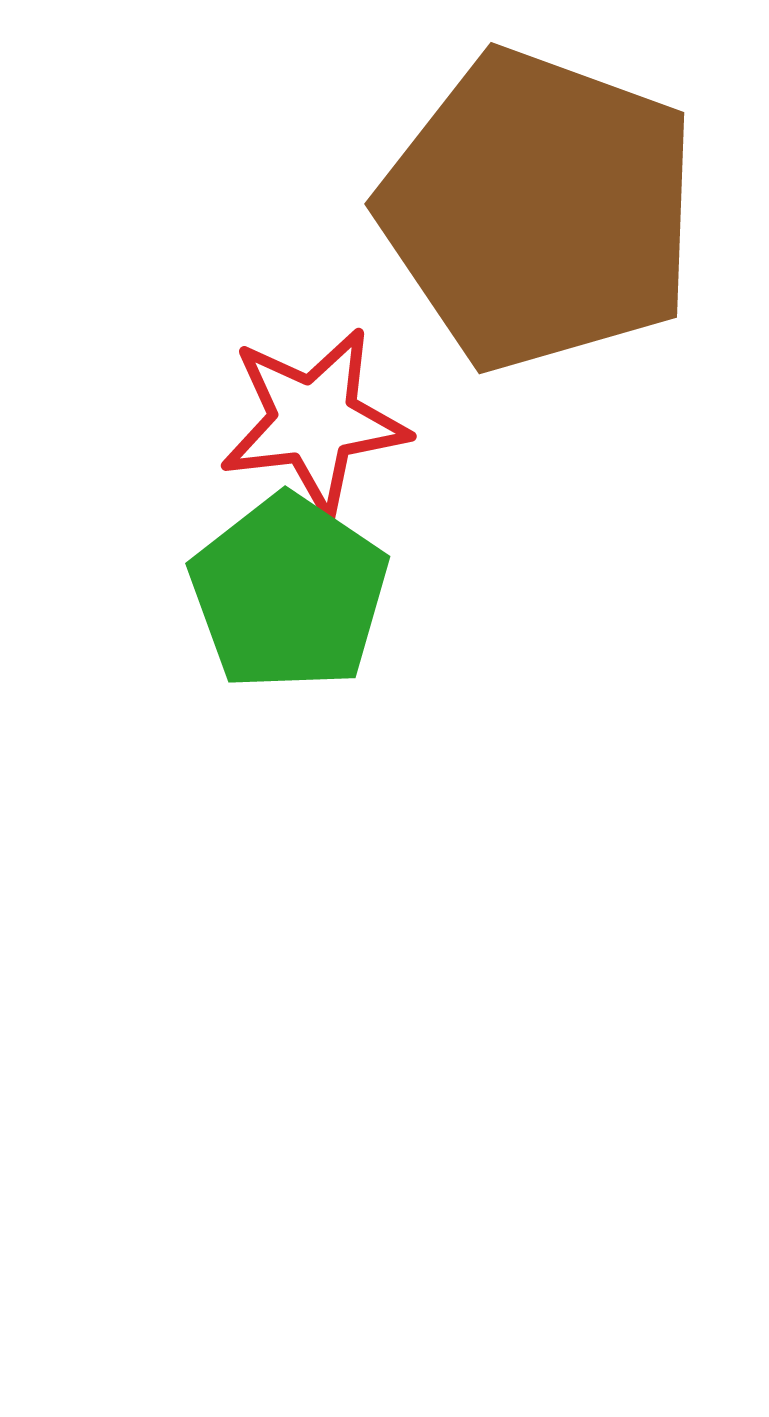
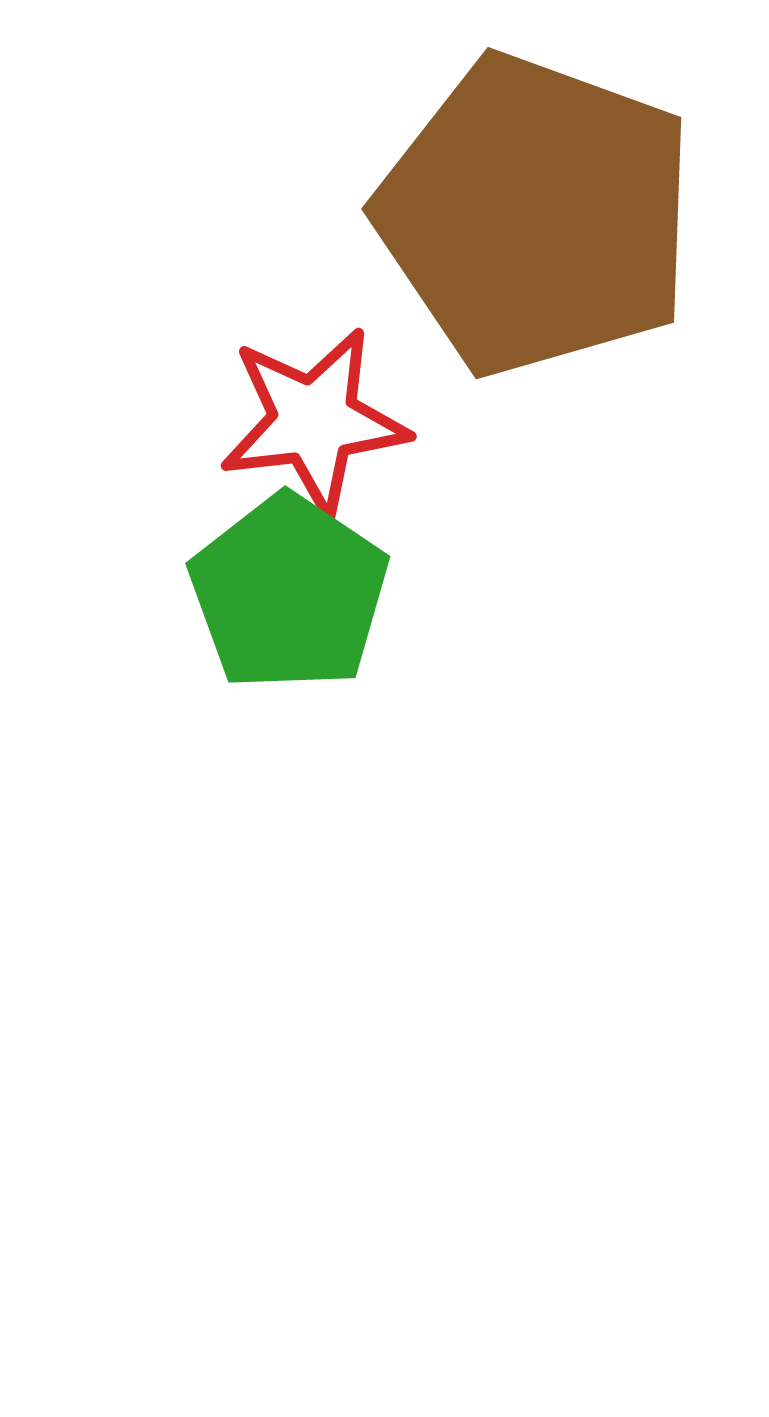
brown pentagon: moved 3 px left, 5 px down
